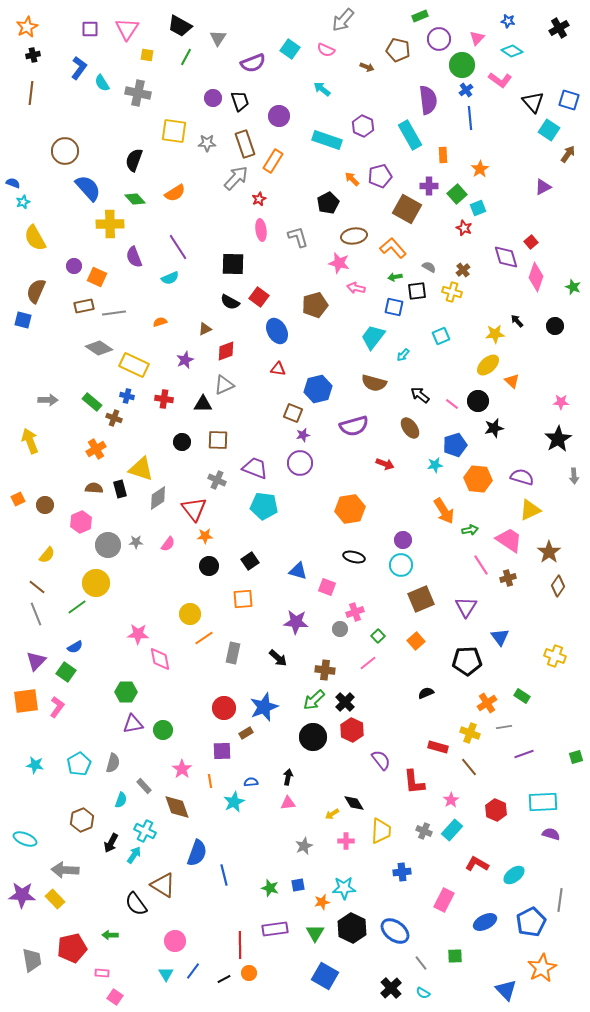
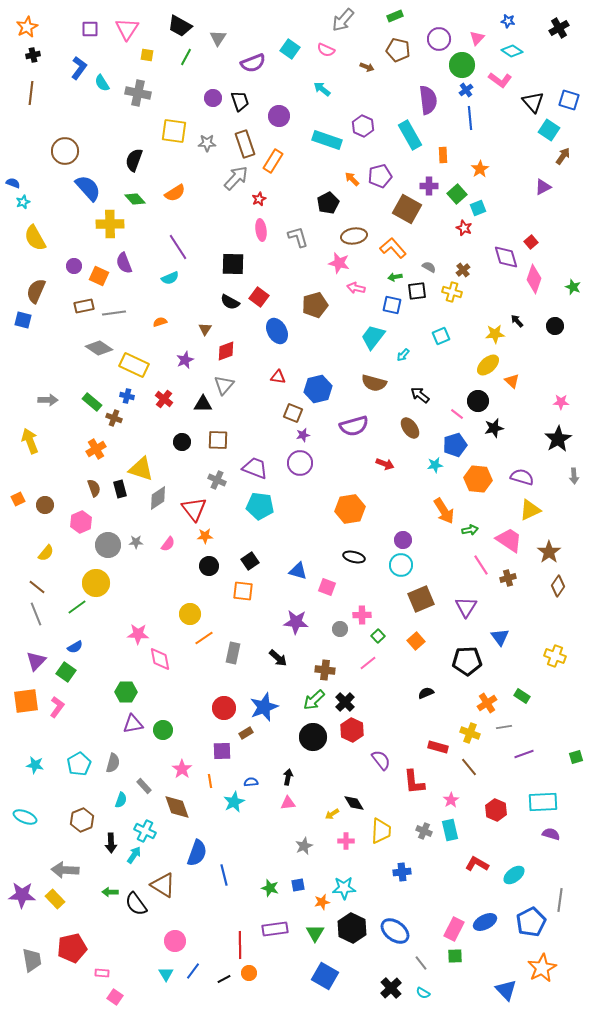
green rectangle at (420, 16): moved 25 px left
brown arrow at (568, 154): moved 5 px left, 2 px down
purple semicircle at (134, 257): moved 10 px left, 6 px down
orange square at (97, 277): moved 2 px right, 1 px up
pink diamond at (536, 277): moved 2 px left, 2 px down
blue square at (394, 307): moved 2 px left, 2 px up
brown triangle at (205, 329): rotated 32 degrees counterclockwise
red triangle at (278, 369): moved 8 px down
gray triangle at (224, 385): rotated 25 degrees counterclockwise
red cross at (164, 399): rotated 30 degrees clockwise
pink line at (452, 404): moved 5 px right, 10 px down
brown semicircle at (94, 488): rotated 66 degrees clockwise
cyan pentagon at (264, 506): moved 4 px left
yellow semicircle at (47, 555): moved 1 px left, 2 px up
orange square at (243, 599): moved 8 px up; rotated 10 degrees clockwise
pink cross at (355, 612): moved 7 px right, 3 px down; rotated 18 degrees clockwise
cyan rectangle at (452, 830): moved 2 px left; rotated 55 degrees counterclockwise
cyan ellipse at (25, 839): moved 22 px up
black arrow at (111, 843): rotated 30 degrees counterclockwise
pink rectangle at (444, 900): moved 10 px right, 29 px down
green arrow at (110, 935): moved 43 px up
